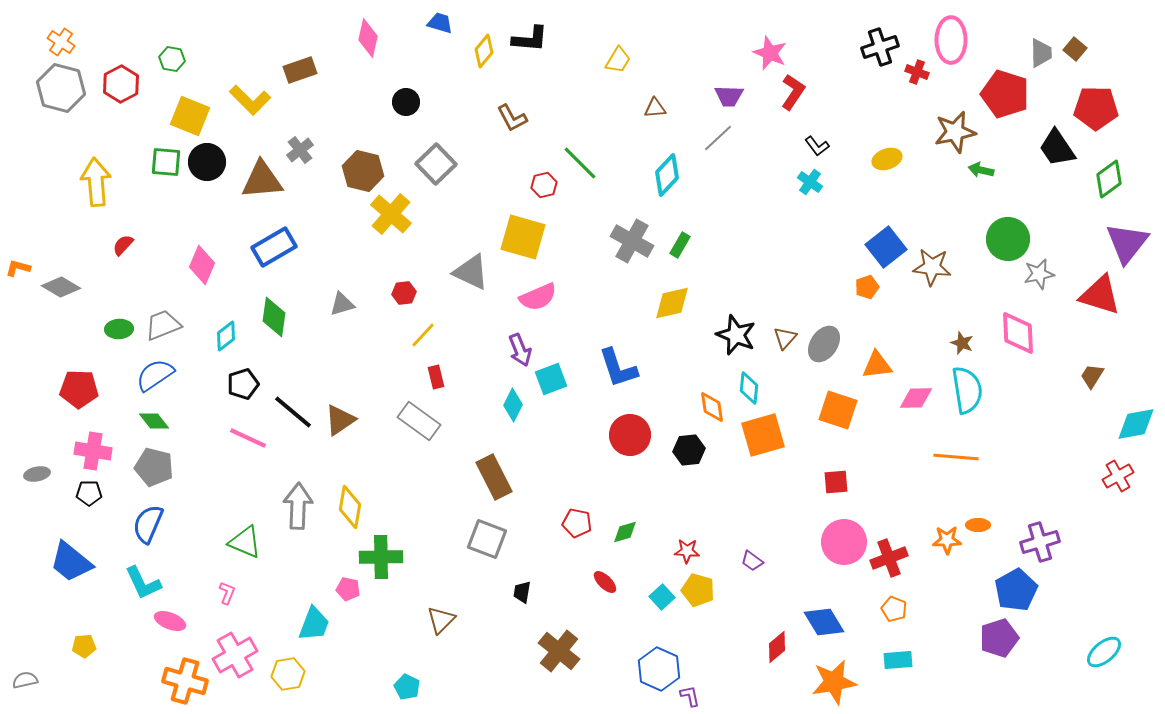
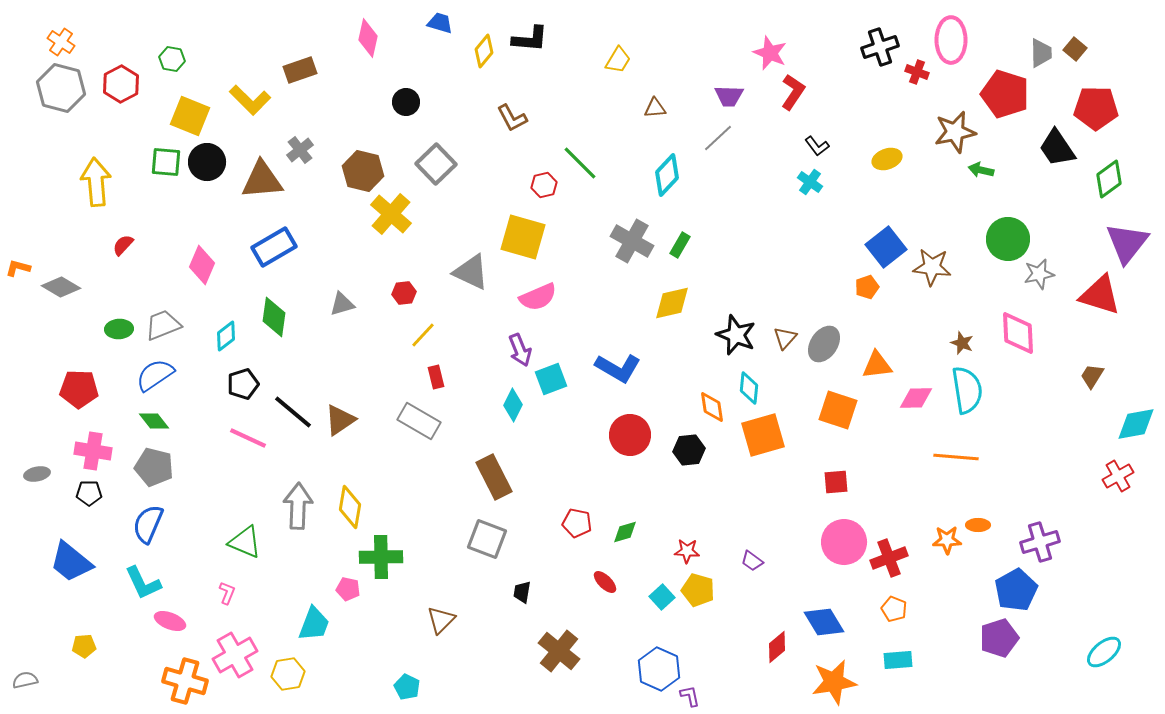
blue L-shape at (618, 368): rotated 42 degrees counterclockwise
gray rectangle at (419, 421): rotated 6 degrees counterclockwise
